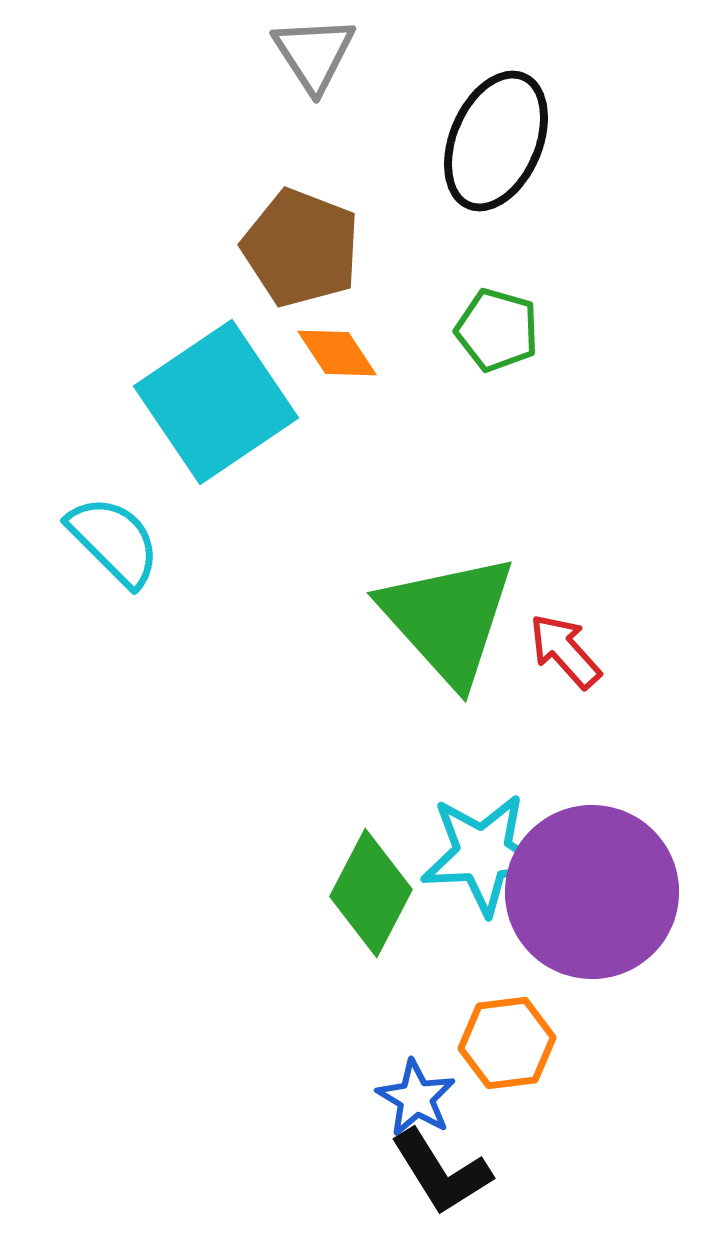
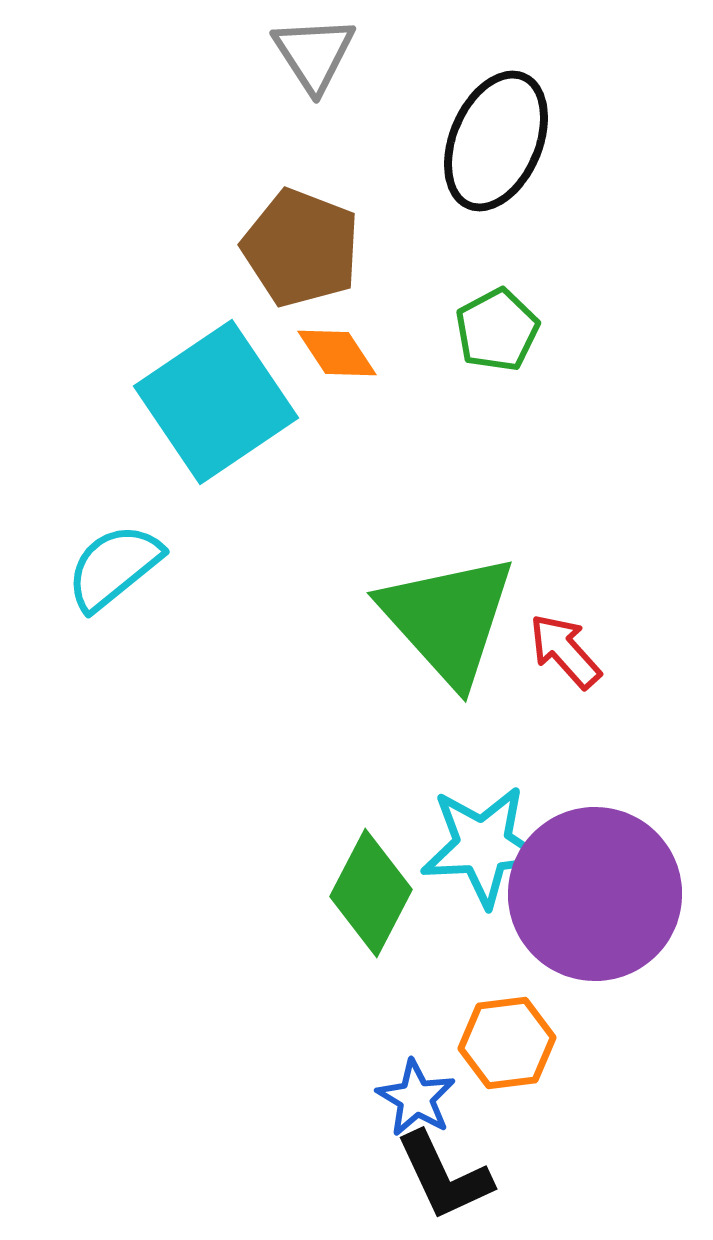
green pentagon: rotated 28 degrees clockwise
cyan semicircle: moved 26 px down; rotated 84 degrees counterclockwise
cyan star: moved 8 px up
purple circle: moved 3 px right, 2 px down
black L-shape: moved 3 px right, 4 px down; rotated 7 degrees clockwise
